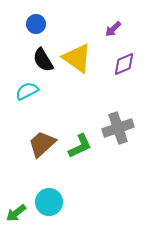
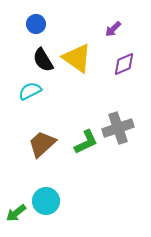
cyan semicircle: moved 3 px right
green L-shape: moved 6 px right, 4 px up
cyan circle: moved 3 px left, 1 px up
